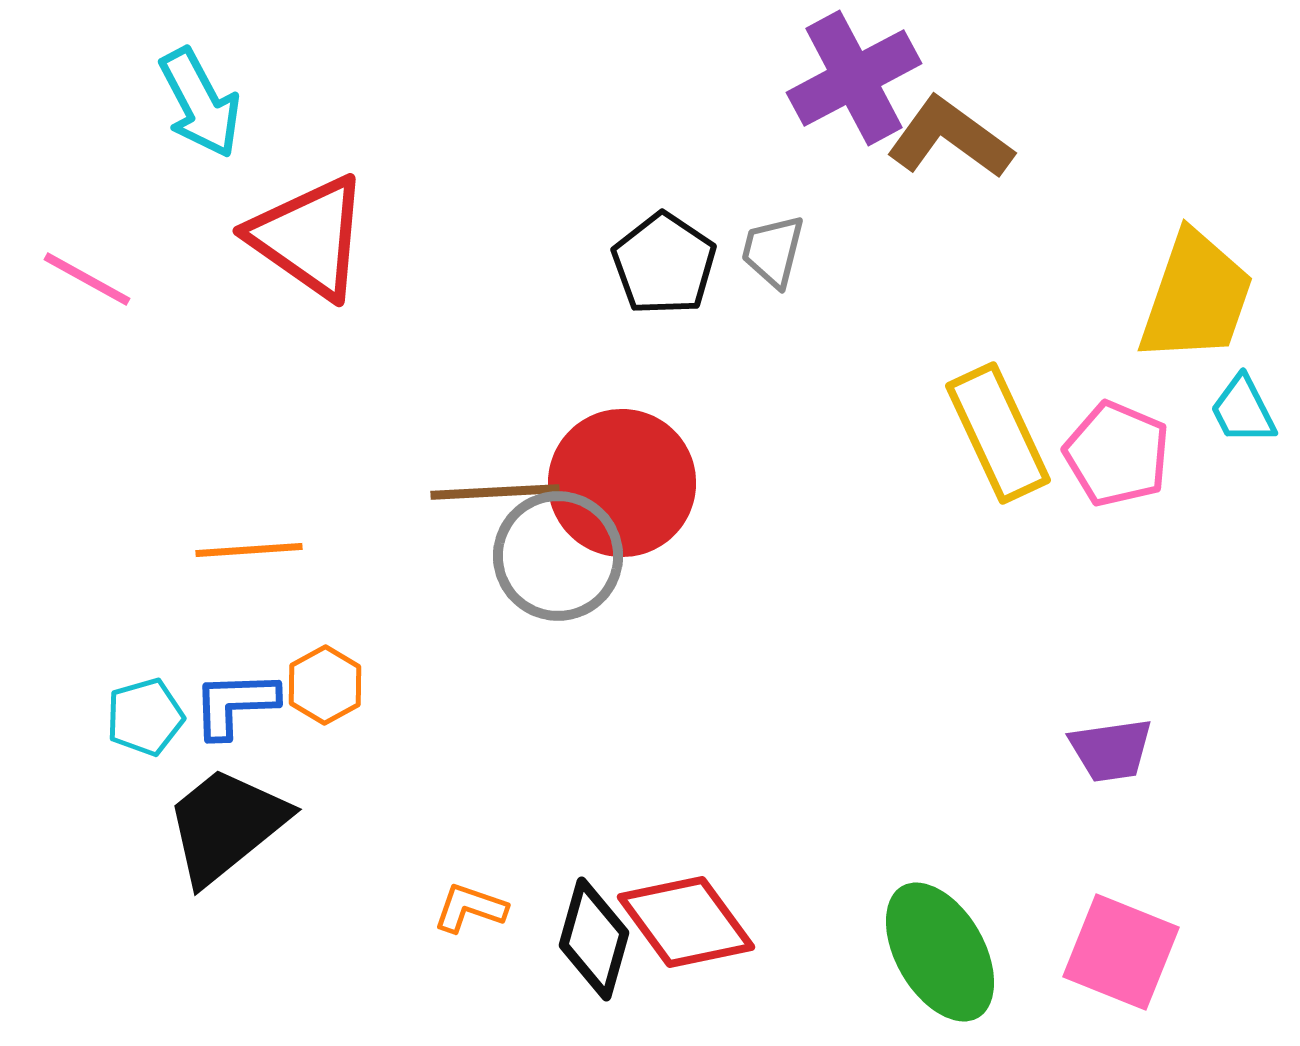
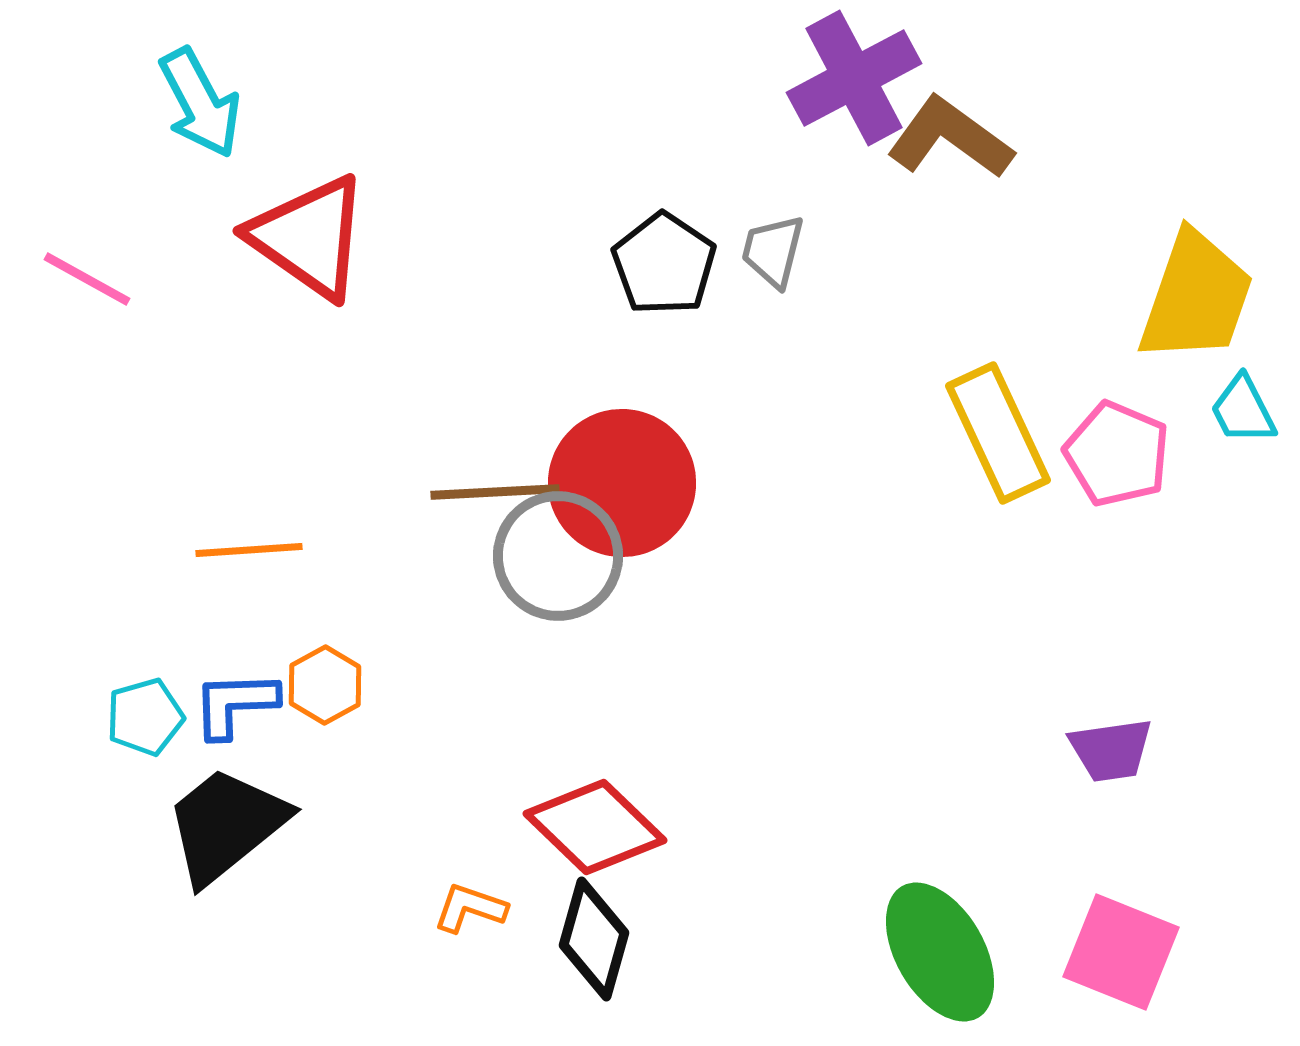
red diamond: moved 91 px left, 95 px up; rotated 10 degrees counterclockwise
